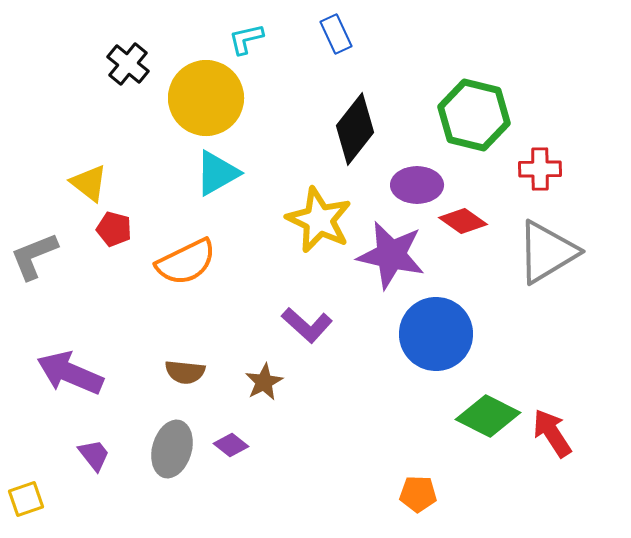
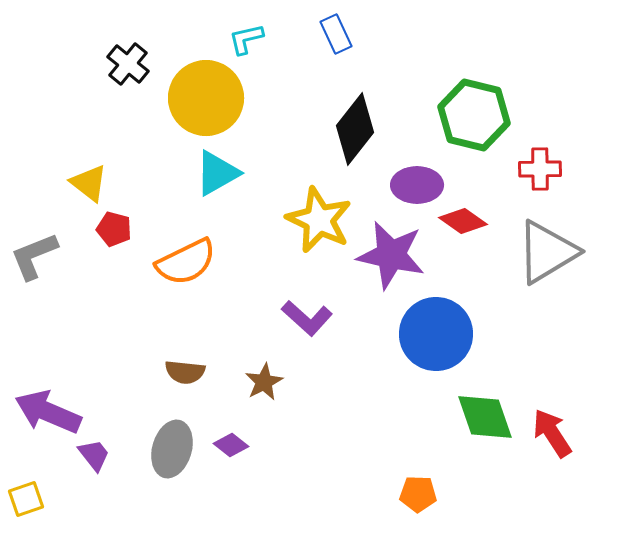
purple L-shape: moved 7 px up
purple arrow: moved 22 px left, 39 px down
green diamond: moved 3 px left, 1 px down; rotated 44 degrees clockwise
